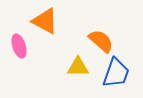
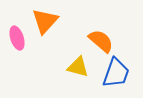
orange triangle: rotated 44 degrees clockwise
pink ellipse: moved 2 px left, 8 px up
yellow triangle: rotated 15 degrees clockwise
